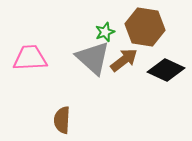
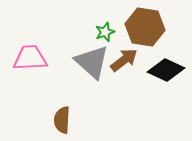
gray triangle: moved 1 px left, 4 px down
